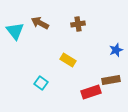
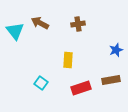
yellow rectangle: rotated 63 degrees clockwise
red rectangle: moved 10 px left, 4 px up
